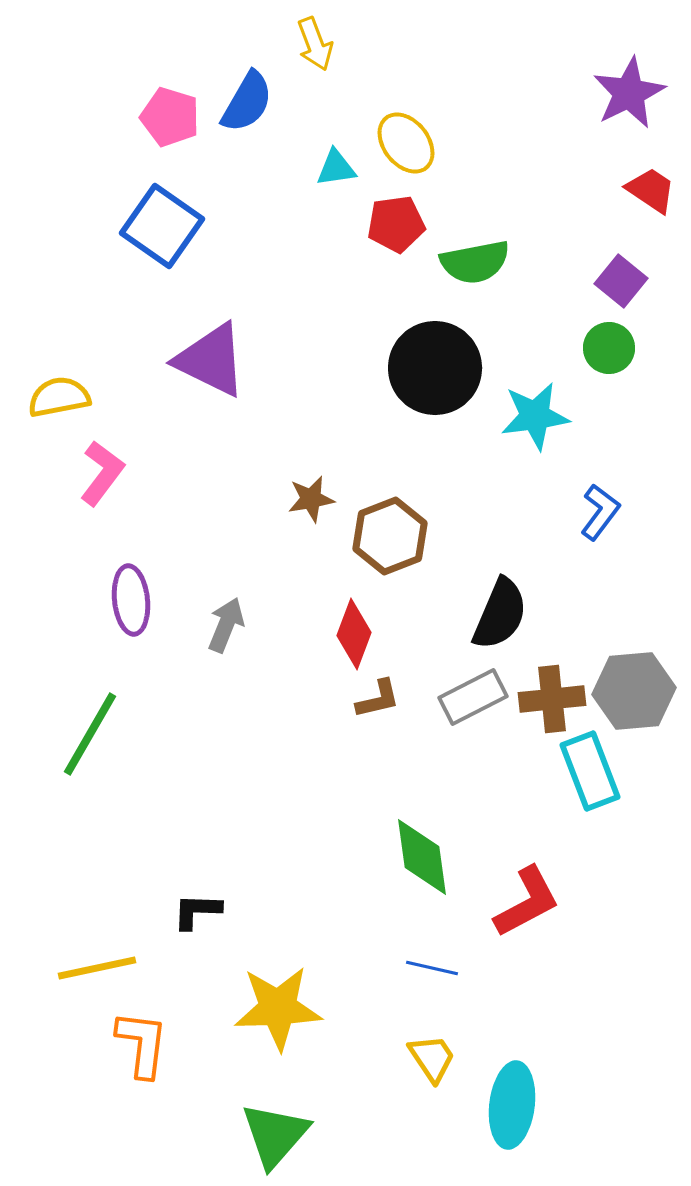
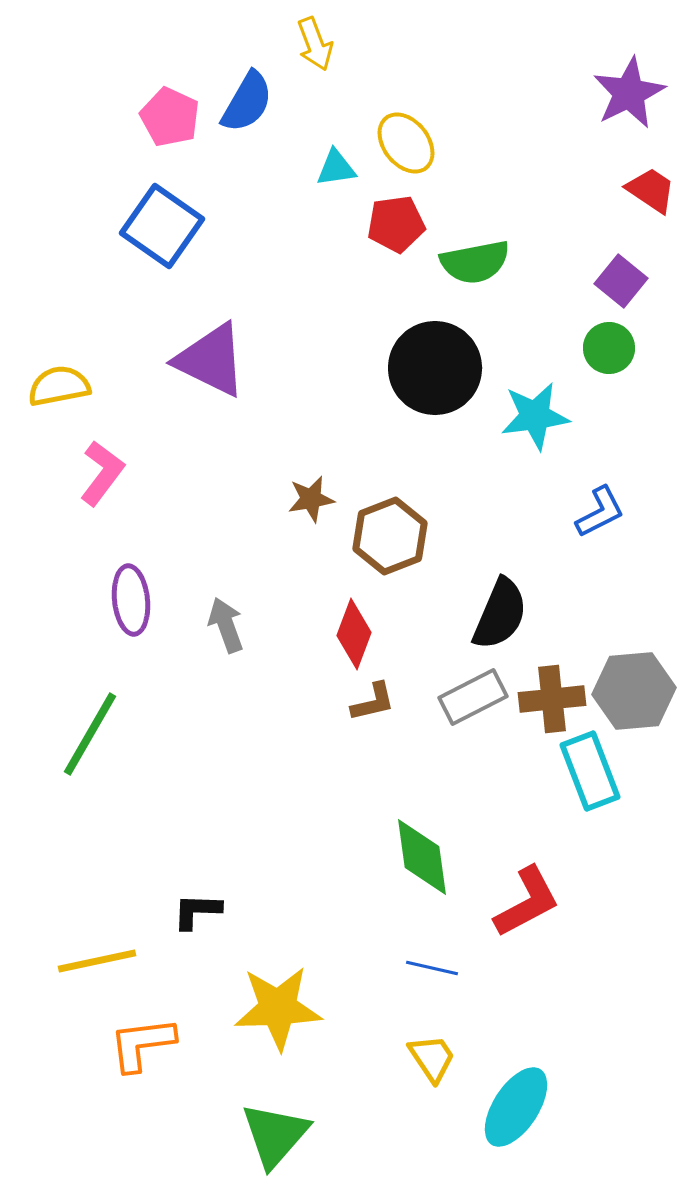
pink pentagon: rotated 8 degrees clockwise
yellow semicircle: moved 11 px up
blue L-shape: rotated 26 degrees clockwise
gray arrow: rotated 42 degrees counterclockwise
brown L-shape: moved 5 px left, 3 px down
yellow line: moved 7 px up
orange L-shape: rotated 104 degrees counterclockwise
cyan ellipse: moved 4 px right, 2 px down; rotated 26 degrees clockwise
